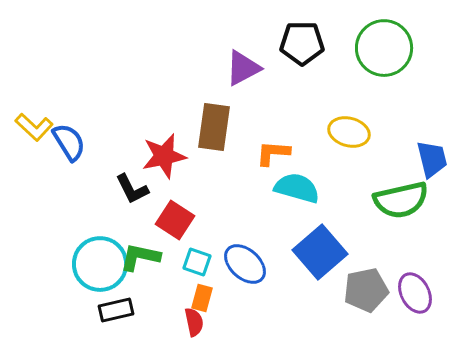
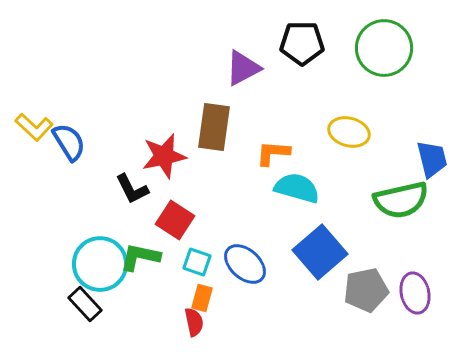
purple ellipse: rotated 15 degrees clockwise
black rectangle: moved 31 px left, 6 px up; rotated 60 degrees clockwise
